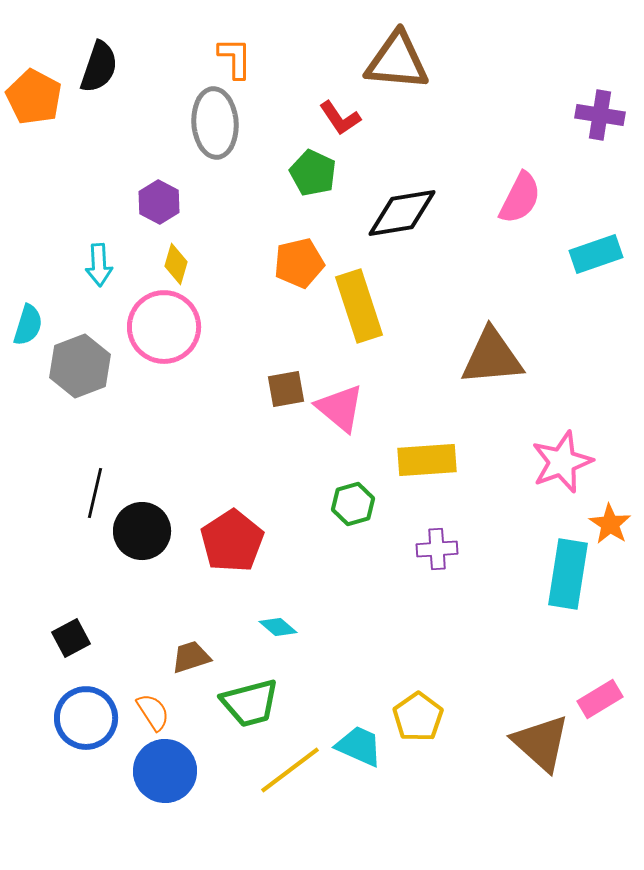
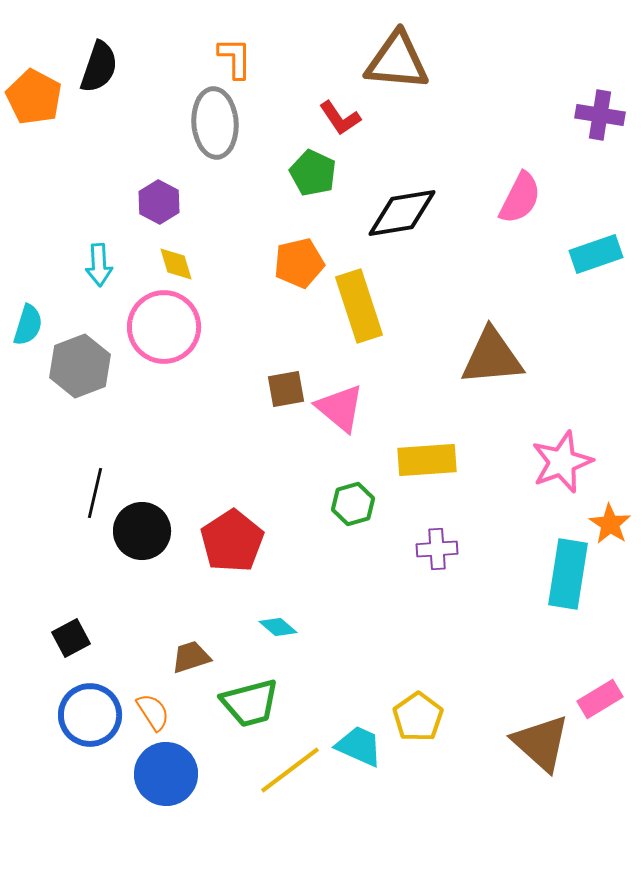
yellow diamond at (176, 264): rotated 33 degrees counterclockwise
blue circle at (86, 718): moved 4 px right, 3 px up
blue circle at (165, 771): moved 1 px right, 3 px down
